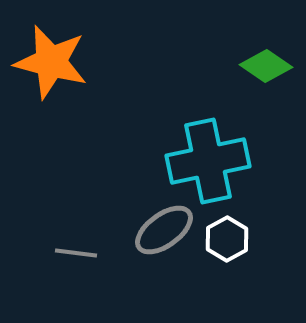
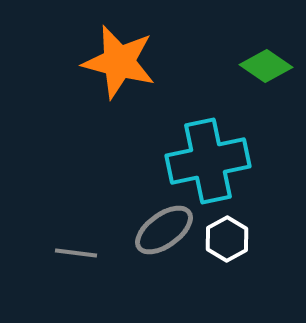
orange star: moved 68 px right
